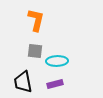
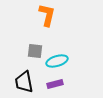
orange L-shape: moved 11 px right, 5 px up
cyan ellipse: rotated 15 degrees counterclockwise
black trapezoid: moved 1 px right
